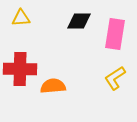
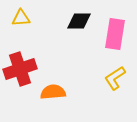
red cross: rotated 20 degrees counterclockwise
orange semicircle: moved 6 px down
